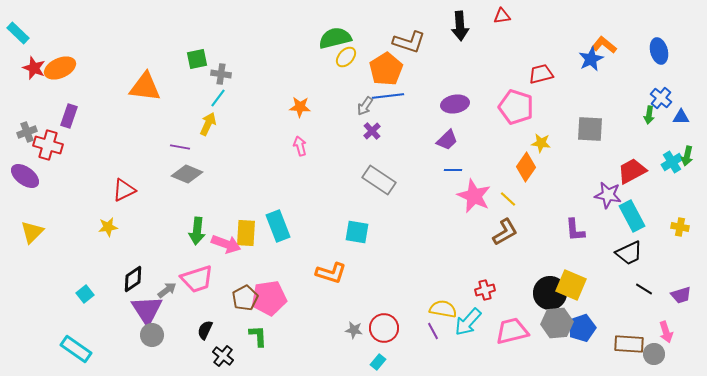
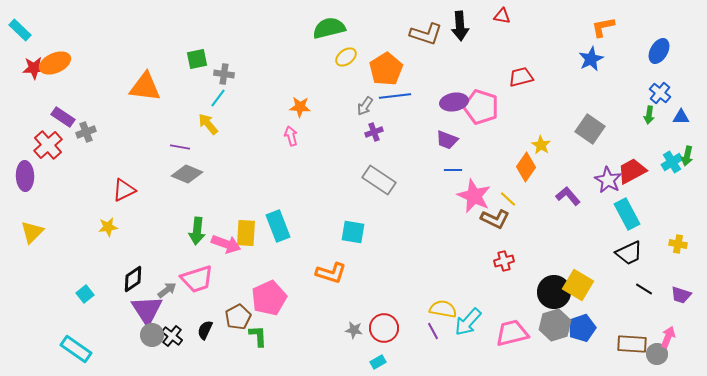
red triangle at (502, 16): rotated 18 degrees clockwise
cyan rectangle at (18, 33): moved 2 px right, 3 px up
green semicircle at (335, 38): moved 6 px left, 10 px up
brown L-shape at (409, 42): moved 17 px right, 8 px up
orange L-shape at (604, 45): moved 1 px left, 18 px up; rotated 50 degrees counterclockwise
blue ellipse at (659, 51): rotated 45 degrees clockwise
yellow ellipse at (346, 57): rotated 10 degrees clockwise
red star at (34, 68): rotated 25 degrees counterclockwise
orange ellipse at (60, 68): moved 5 px left, 5 px up
gray cross at (221, 74): moved 3 px right
red trapezoid at (541, 74): moved 20 px left, 3 px down
blue line at (388, 96): moved 7 px right
blue cross at (661, 98): moved 1 px left, 5 px up
purple ellipse at (455, 104): moved 1 px left, 2 px up
pink pentagon at (516, 107): moved 35 px left
purple rectangle at (69, 116): moved 6 px left, 1 px down; rotated 75 degrees counterclockwise
yellow arrow at (208, 124): rotated 65 degrees counterclockwise
gray square at (590, 129): rotated 32 degrees clockwise
purple cross at (372, 131): moved 2 px right, 1 px down; rotated 24 degrees clockwise
gray cross at (27, 132): moved 59 px right
purple trapezoid at (447, 140): rotated 65 degrees clockwise
yellow star at (541, 143): moved 2 px down; rotated 24 degrees clockwise
red cross at (48, 145): rotated 32 degrees clockwise
pink arrow at (300, 146): moved 9 px left, 10 px up
purple ellipse at (25, 176): rotated 52 degrees clockwise
purple star at (608, 195): moved 15 px up; rotated 20 degrees clockwise
cyan rectangle at (632, 216): moved 5 px left, 2 px up
yellow cross at (680, 227): moved 2 px left, 17 px down
purple L-shape at (575, 230): moved 7 px left, 34 px up; rotated 145 degrees clockwise
cyan square at (357, 232): moved 4 px left
brown L-shape at (505, 232): moved 10 px left, 13 px up; rotated 56 degrees clockwise
yellow square at (571, 285): moved 7 px right; rotated 8 degrees clockwise
red cross at (485, 290): moved 19 px right, 29 px up
black circle at (550, 293): moved 4 px right, 1 px up
purple trapezoid at (681, 295): rotated 35 degrees clockwise
brown pentagon at (245, 298): moved 7 px left, 19 px down
pink pentagon at (269, 298): rotated 16 degrees counterclockwise
gray hexagon at (557, 323): moved 2 px left, 2 px down; rotated 12 degrees counterclockwise
pink trapezoid at (512, 331): moved 2 px down
pink arrow at (666, 332): moved 2 px right, 5 px down; rotated 140 degrees counterclockwise
brown rectangle at (629, 344): moved 3 px right
gray circle at (654, 354): moved 3 px right
black cross at (223, 356): moved 51 px left, 20 px up
cyan rectangle at (378, 362): rotated 21 degrees clockwise
